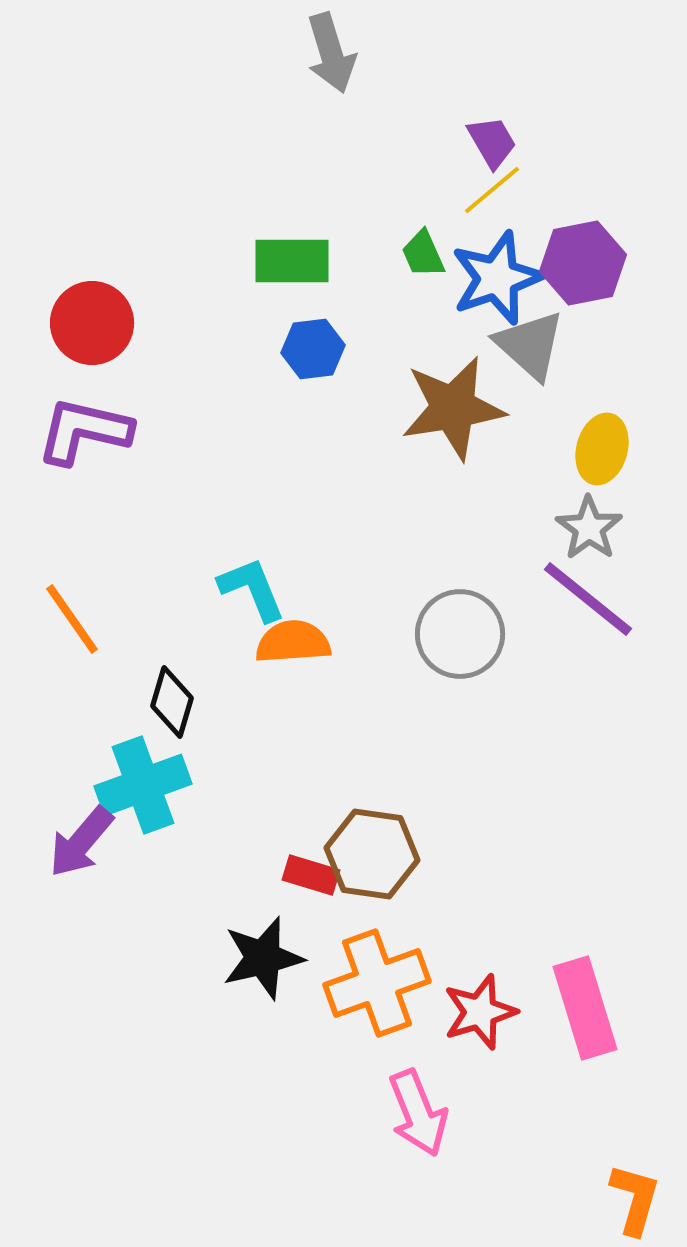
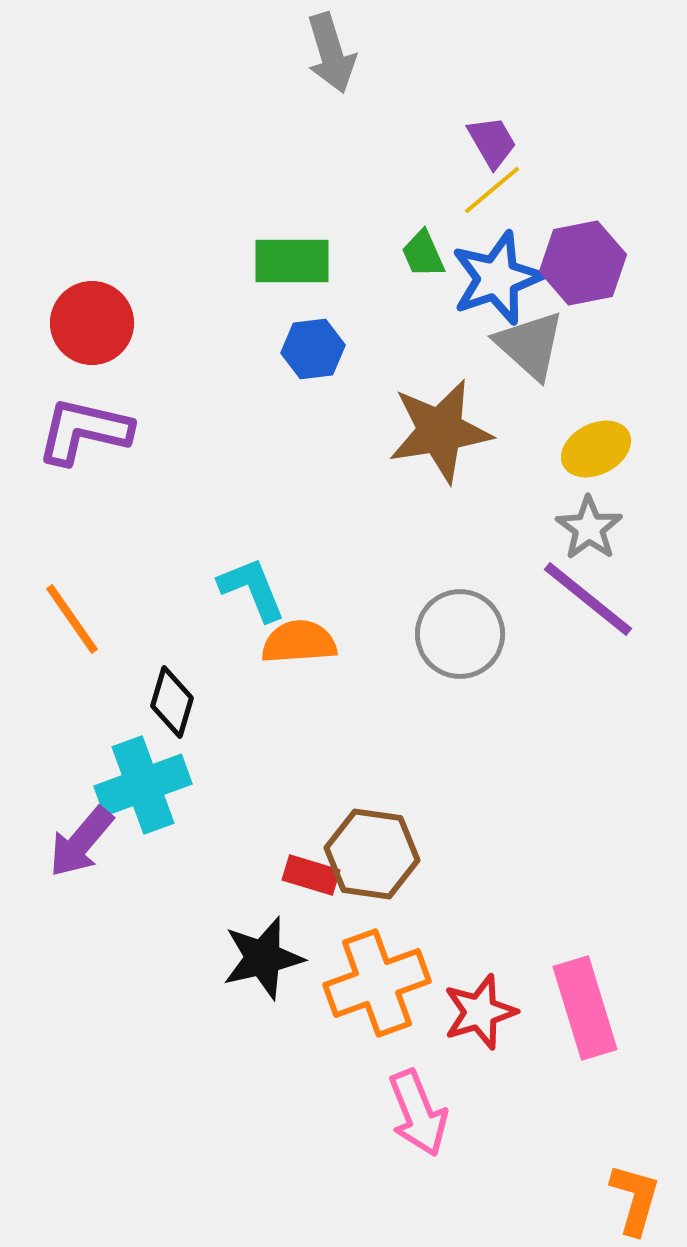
brown star: moved 13 px left, 23 px down
yellow ellipse: moved 6 px left; rotated 48 degrees clockwise
orange semicircle: moved 6 px right
